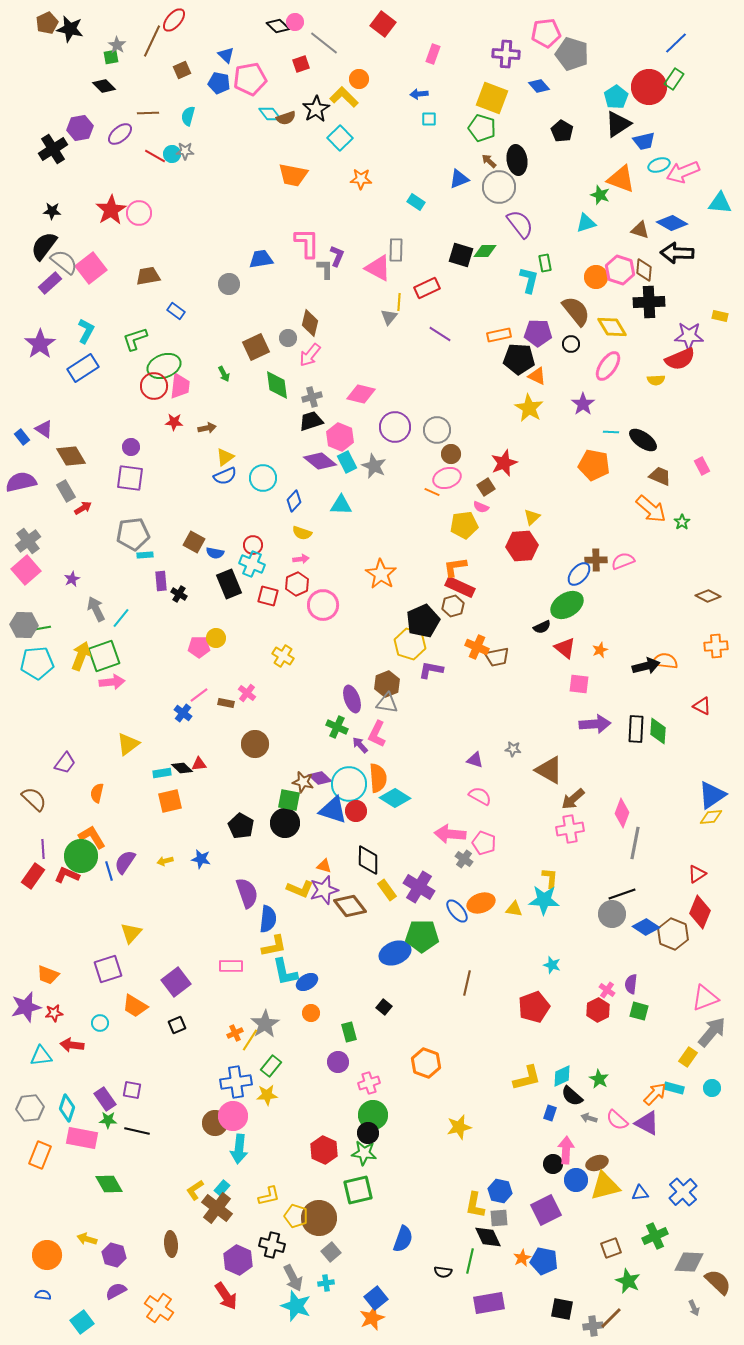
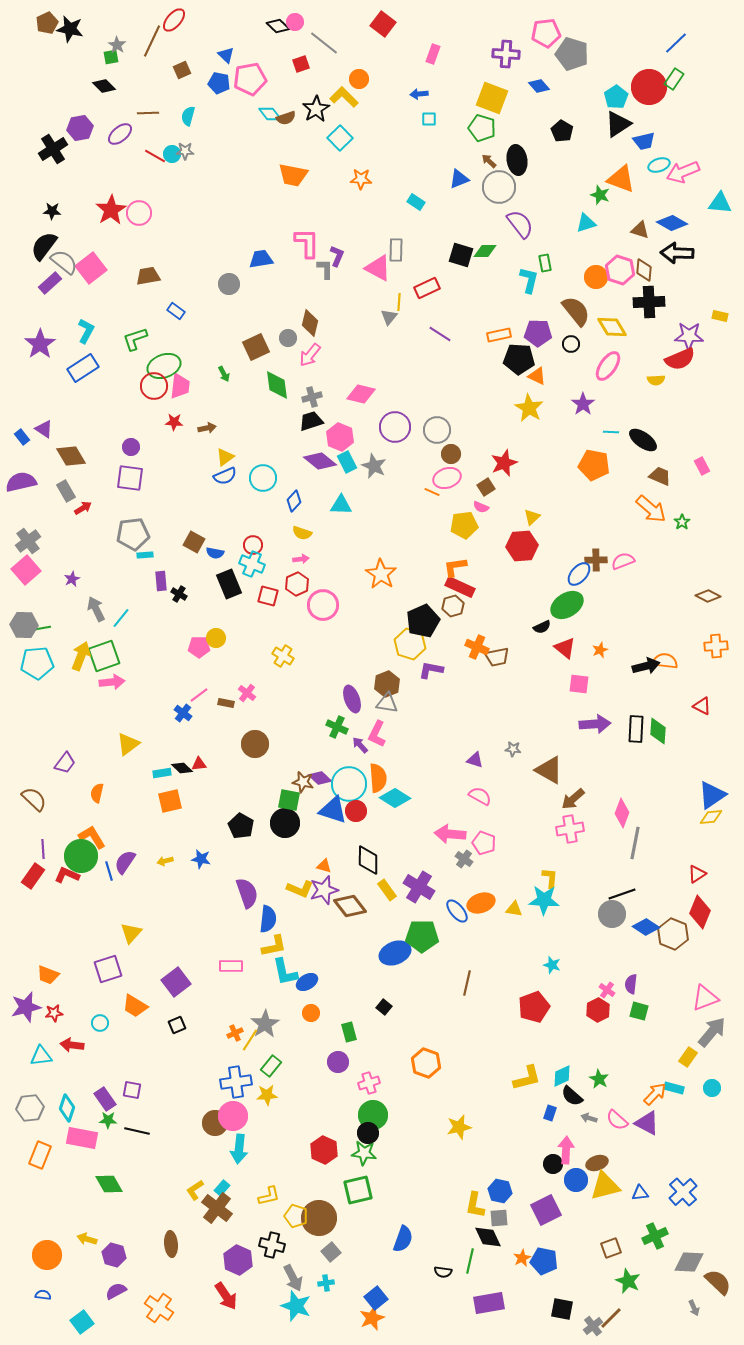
gray cross at (593, 1326): rotated 30 degrees counterclockwise
